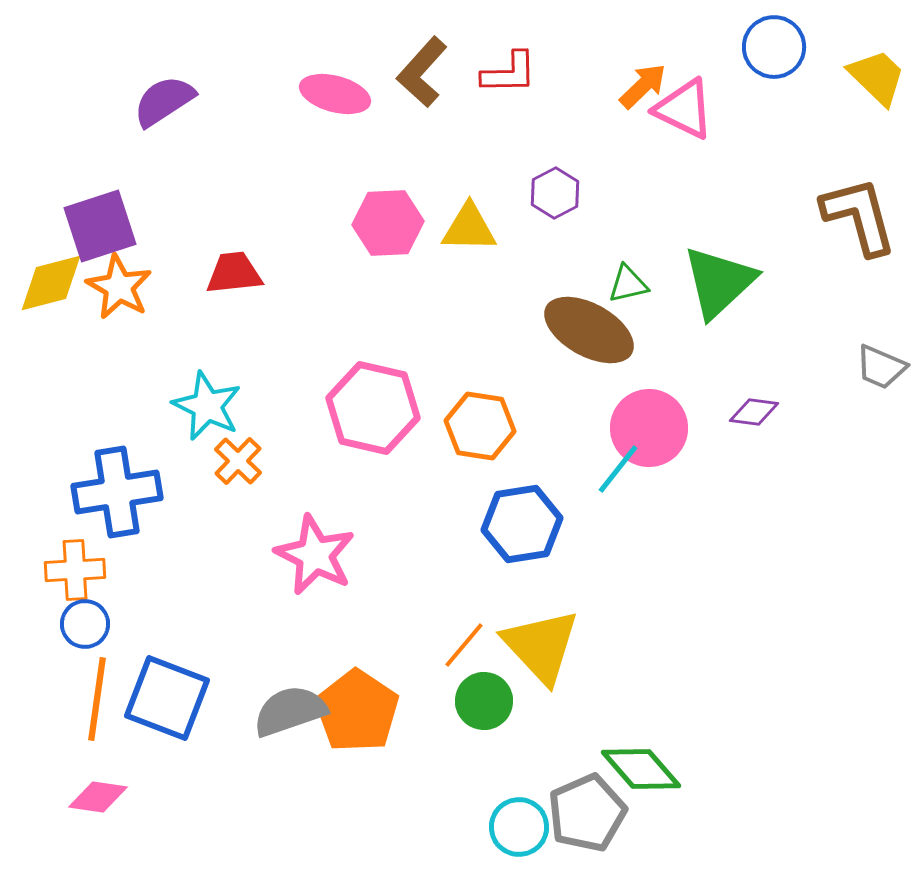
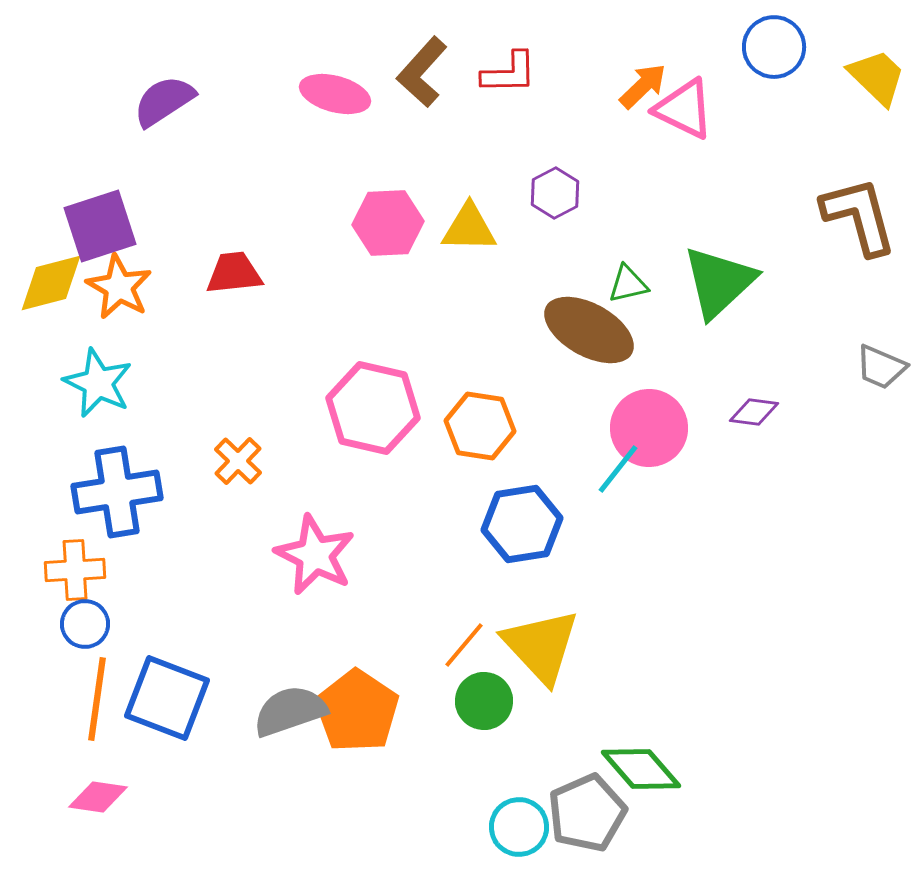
cyan star at (207, 406): moved 109 px left, 23 px up
